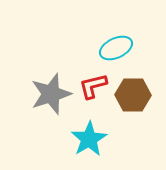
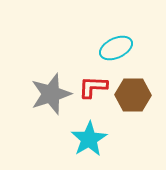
red L-shape: moved 1 px down; rotated 16 degrees clockwise
